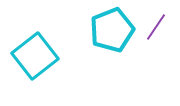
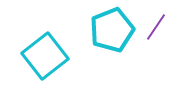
cyan square: moved 10 px right
